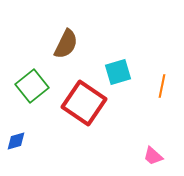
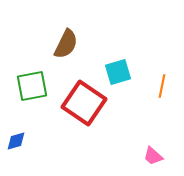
green square: rotated 28 degrees clockwise
